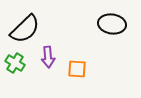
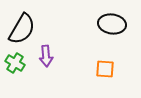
black semicircle: moved 3 px left; rotated 16 degrees counterclockwise
purple arrow: moved 2 px left, 1 px up
orange square: moved 28 px right
